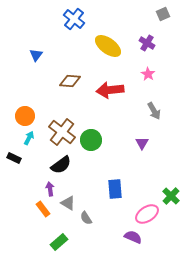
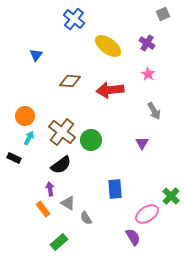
purple semicircle: rotated 36 degrees clockwise
